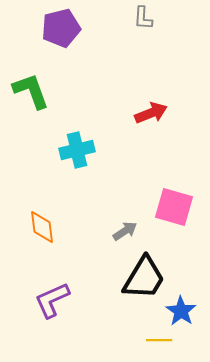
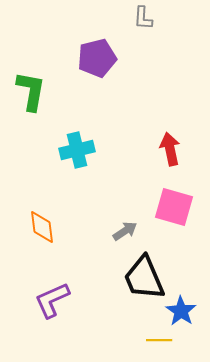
purple pentagon: moved 36 px right, 30 px down
green L-shape: rotated 30 degrees clockwise
red arrow: moved 19 px right, 36 px down; rotated 80 degrees counterclockwise
black trapezoid: rotated 126 degrees clockwise
